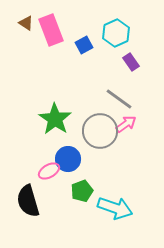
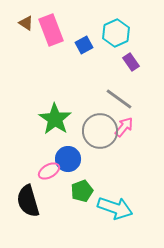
pink arrow: moved 2 px left, 3 px down; rotated 15 degrees counterclockwise
